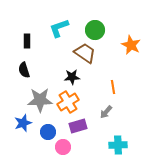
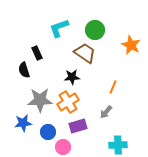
black rectangle: moved 10 px right, 12 px down; rotated 24 degrees counterclockwise
orange line: rotated 32 degrees clockwise
blue star: rotated 12 degrees clockwise
